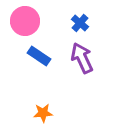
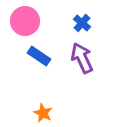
blue cross: moved 2 px right
orange star: rotated 30 degrees clockwise
